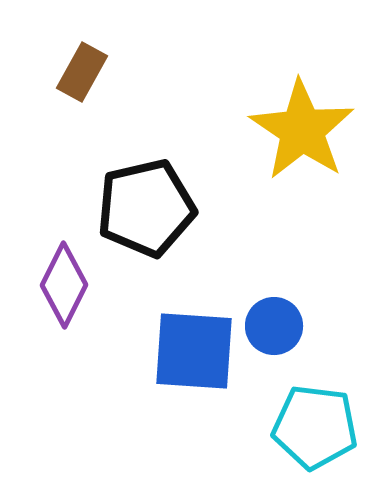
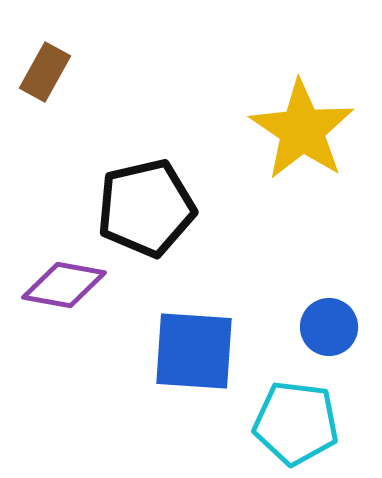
brown rectangle: moved 37 px left
purple diamond: rotated 74 degrees clockwise
blue circle: moved 55 px right, 1 px down
cyan pentagon: moved 19 px left, 4 px up
